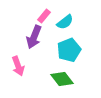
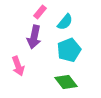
pink rectangle: moved 4 px left, 4 px up
cyan semicircle: rotated 12 degrees counterclockwise
purple arrow: rotated 10 degrees counterclockwise
green diamond: moved 4 px right, 3 px down
